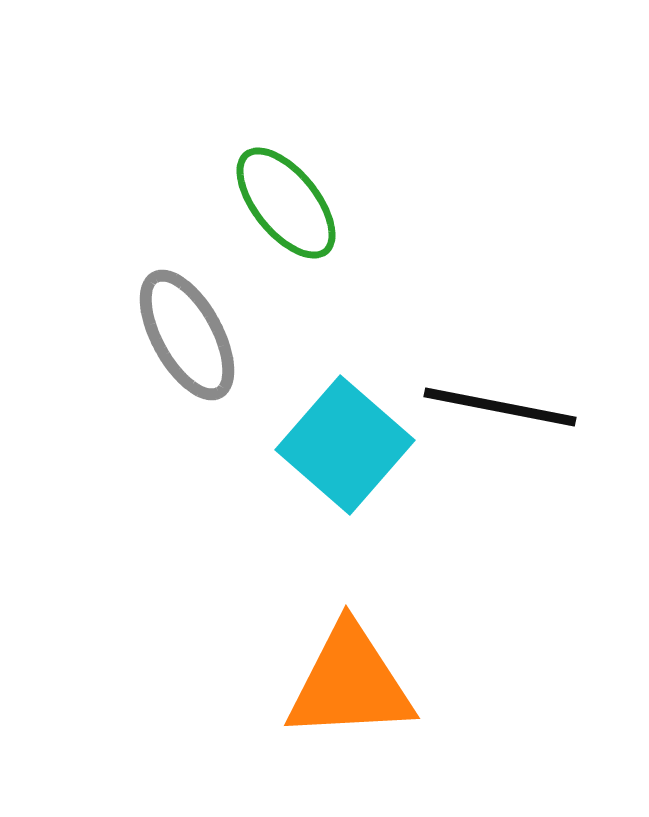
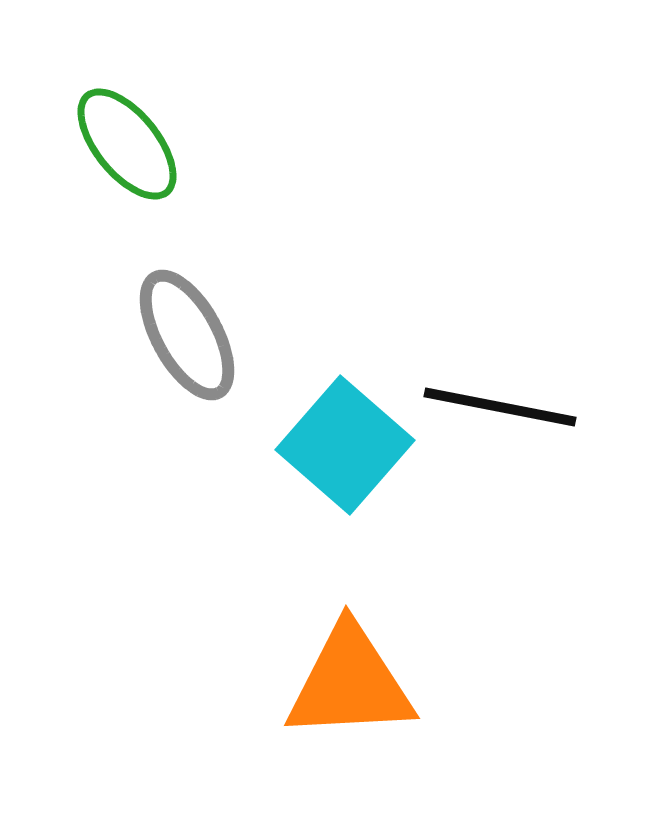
green ellipse: moved 159 px left, 59 px up
